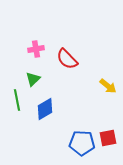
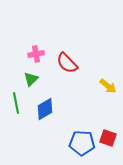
pink cross: moved 5 px down
red semicircle: moved 4 px down
green triangle: moved 2 px left
green line: moved 1 px left, 3 px down
red square: rotated 30 degrees clockwise
